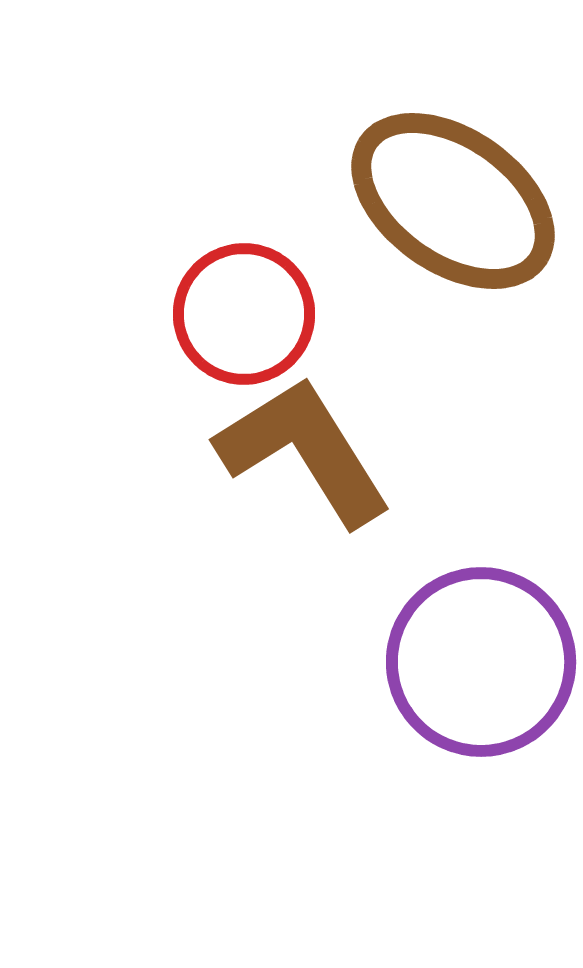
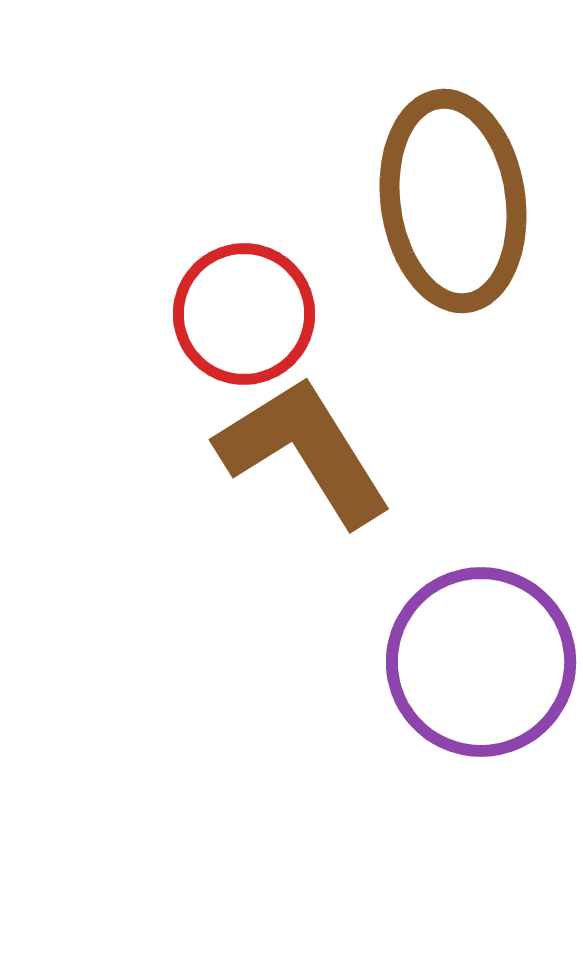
brown ellipse: rotated 47 degrees clockwise
